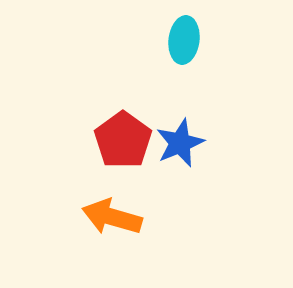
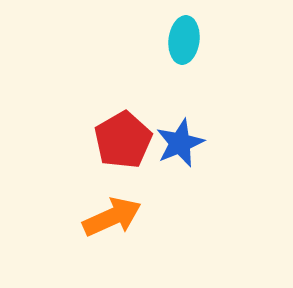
red pentagon: rotated 6 degrees clockwise
orange arrow: rotated 140 degrees clockwise
